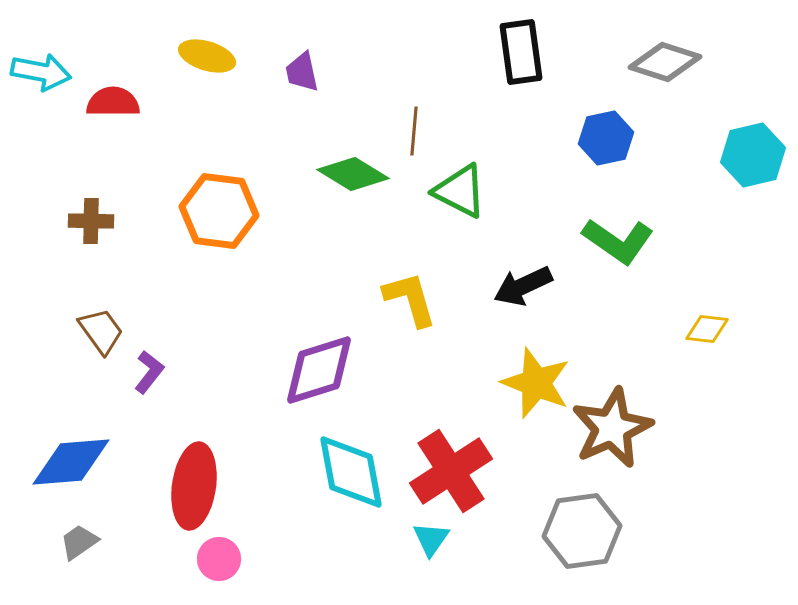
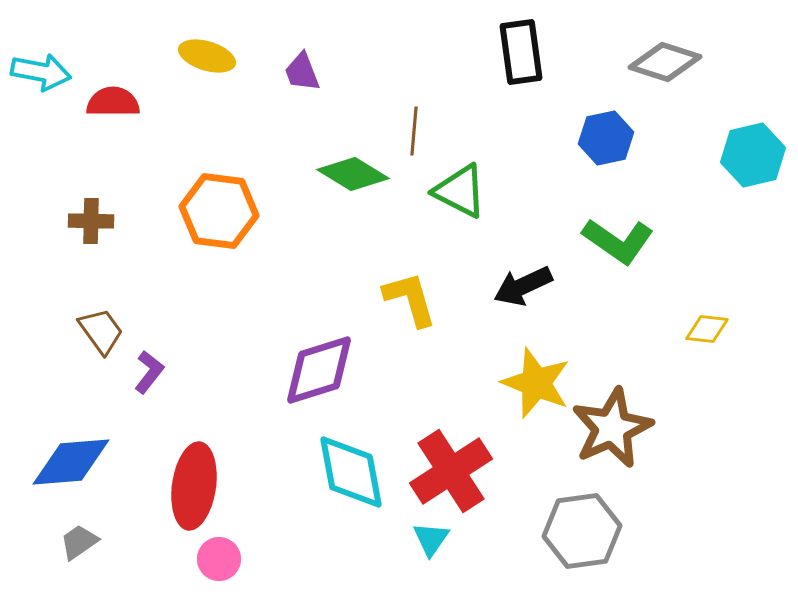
purple trapezoid: rotated 9 degrees counterclockwise
